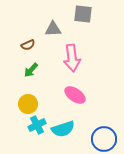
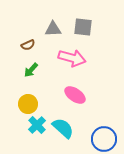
gray square: moved 13 px down
pink arrow: rotated 68 degrees counterclockwise
cyan cross: rotated 18 degrees counterclockwise
cyan semicircle: moved 1 px up; rotated 120 degrees counterclockwise
